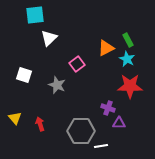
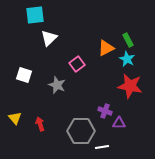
red star: rotated 10 degrees clockwise
purple cross: moved 3 px left, 3 px down
white line: moved 1 px right, 1 px down
